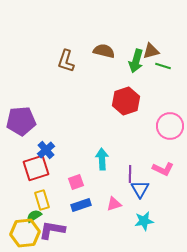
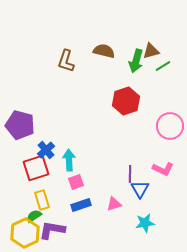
green line: rotated 49 degrees counterclockwise
purple pentagon: moved 1 px left, 4 px down; rotated 20 degrees clockwise
cyan arrow: moved 33 px left, 1 px down
cyan star: moved 1 px right, 2 px down
yellow hexagon: rotated 20 degrees counterclockwise
